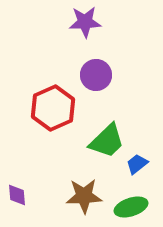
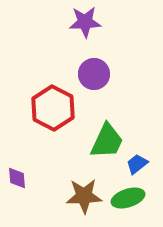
purple circle: moved 2 px left, 1 px up
red hexagon: rotated 9 degrees counterclockwise
green trapezoid: rotated 21 degrees counterclockwise
purple diamond: moved 17 px up
green ellipse: moved 3 px left, 9 px up
